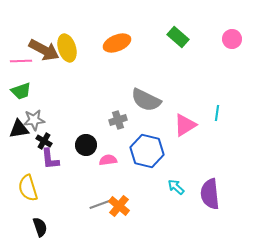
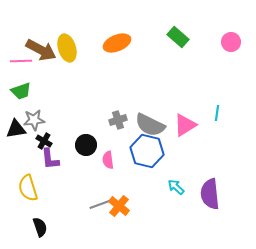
pink circle: moved 1 px left, 3 px down
brown arrow: moved 3 px left
gray semicircle: moved 4 px right, 25 px down
black triangle: moved 3 px left
pink semicircle: rotated 90 degrees counterclockwise
